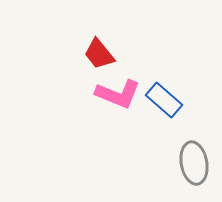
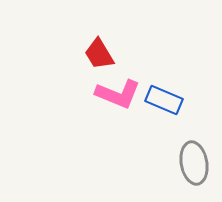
red trapezoid: rotated 8 degrees clockwise
blue rectangle: rotated 18 degrees counterclockwise
